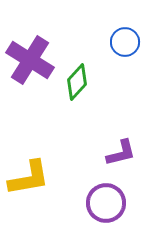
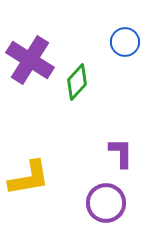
purple L-shape: rotated 76 degrees counterclockwise
